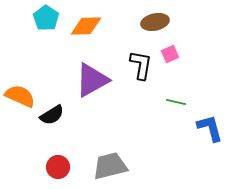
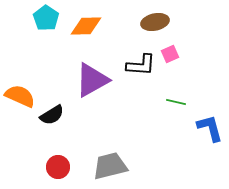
black L-shape: rotated 84 degrees clockwise
